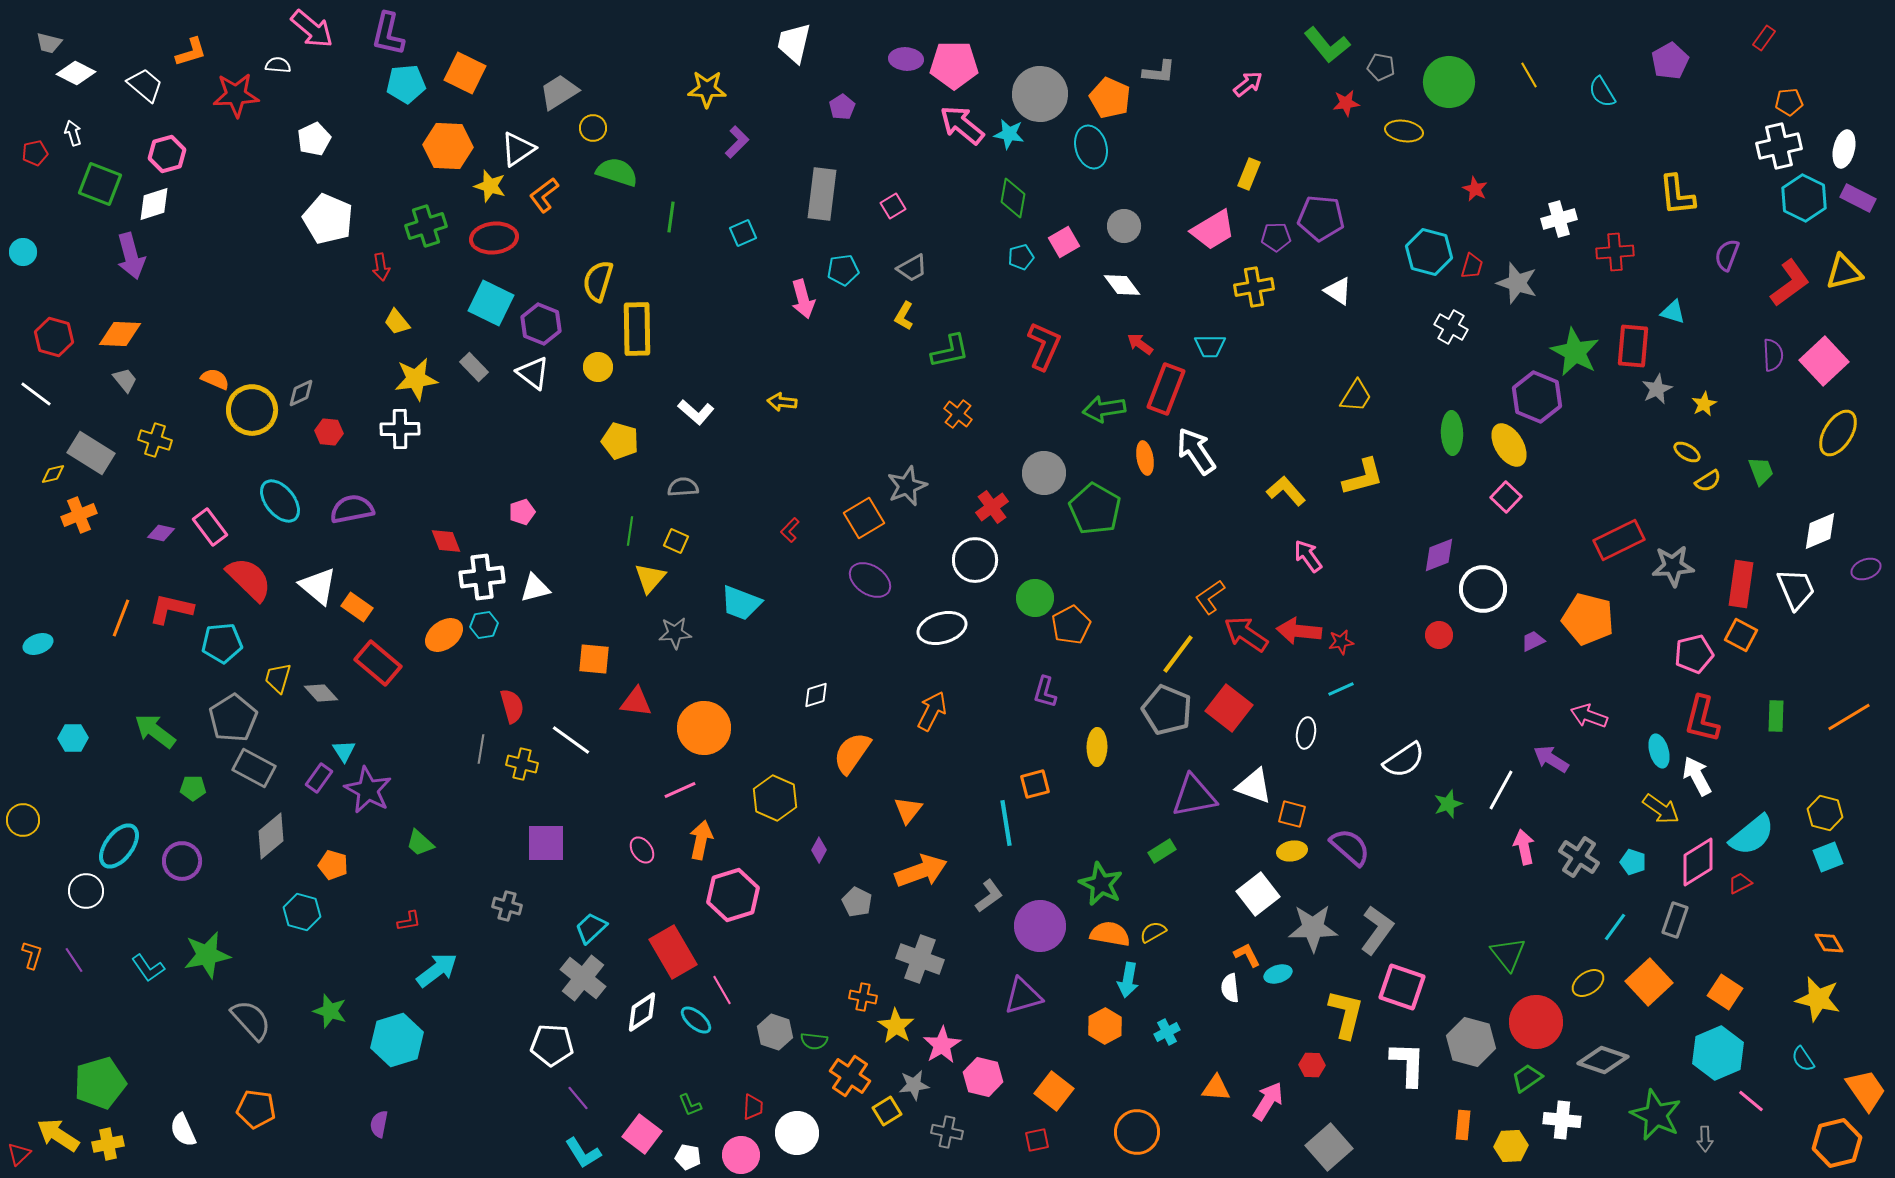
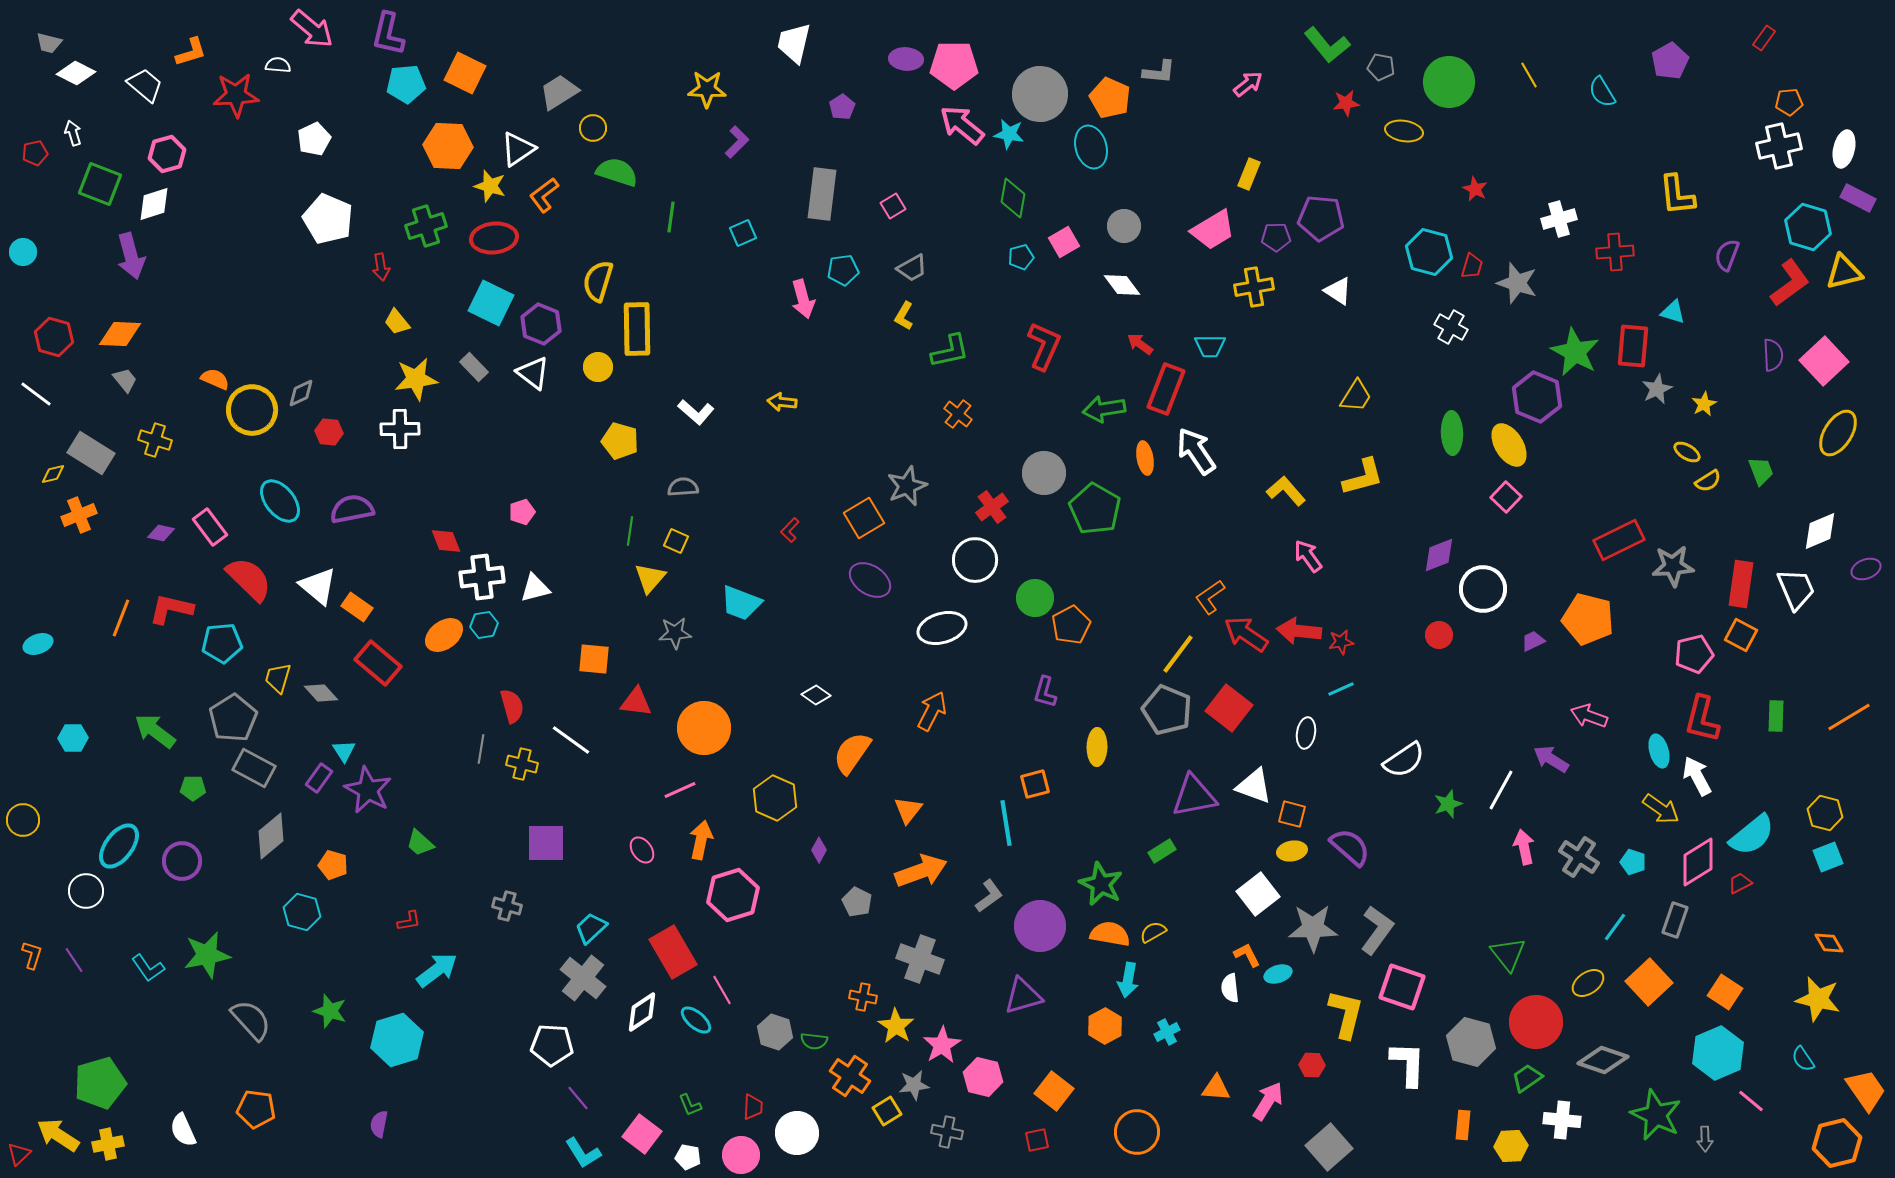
cyan hexagon at (1804, 198): moved 4 px right, 29 px down; rotated 9 degrees counterclockwise
white diamond at (816, 695): rotated 52 degrees clockwise
